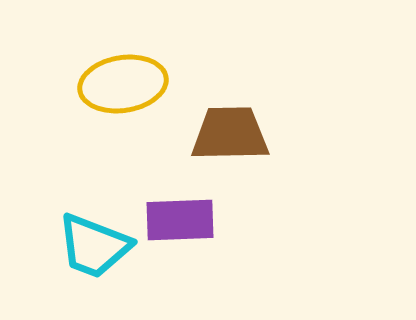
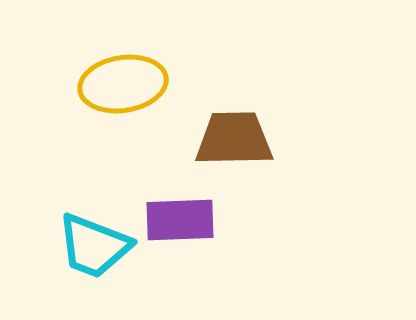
brown trapezoid: moved 4 px right, 5 px down
